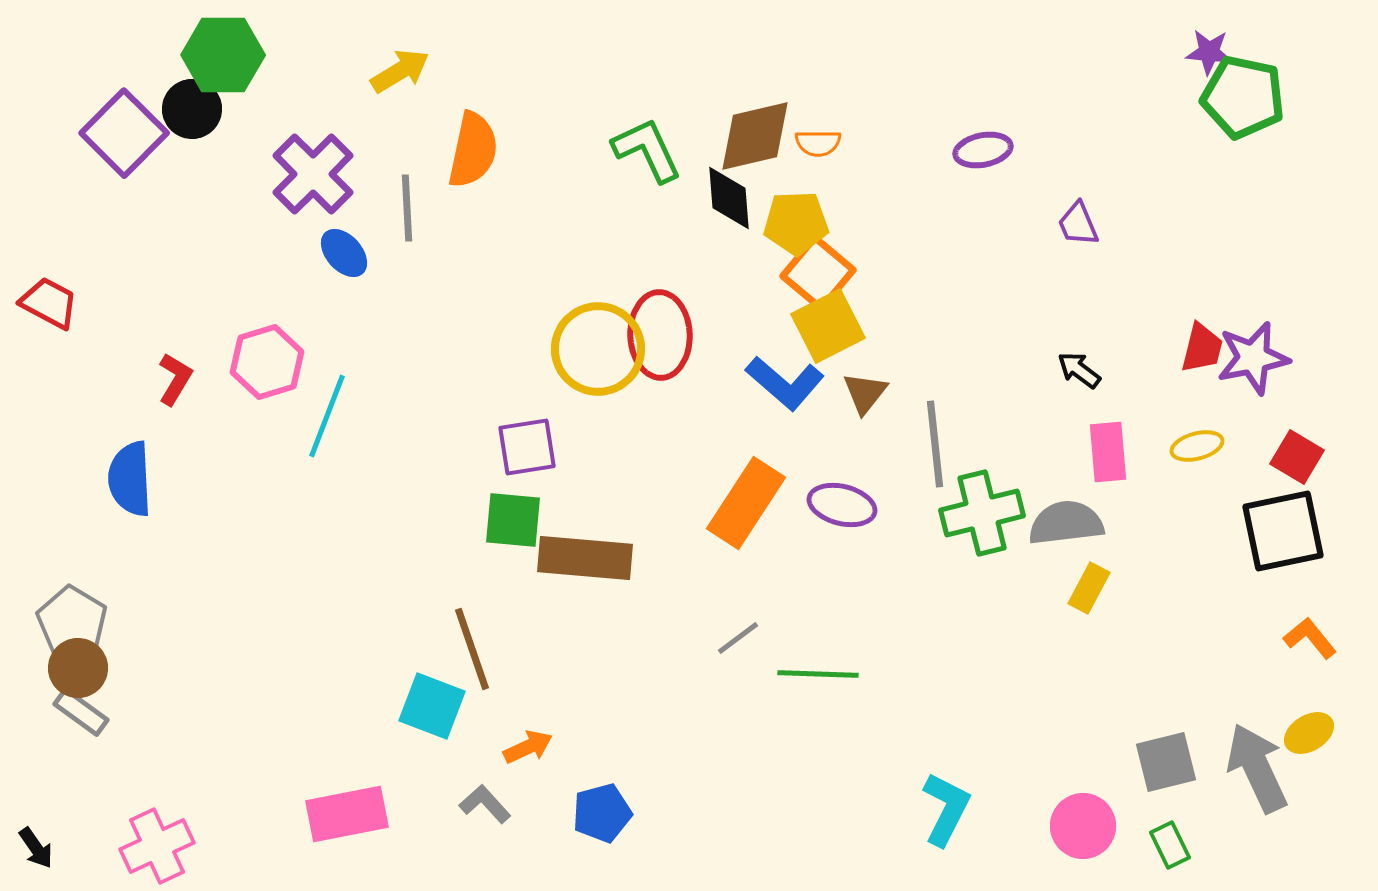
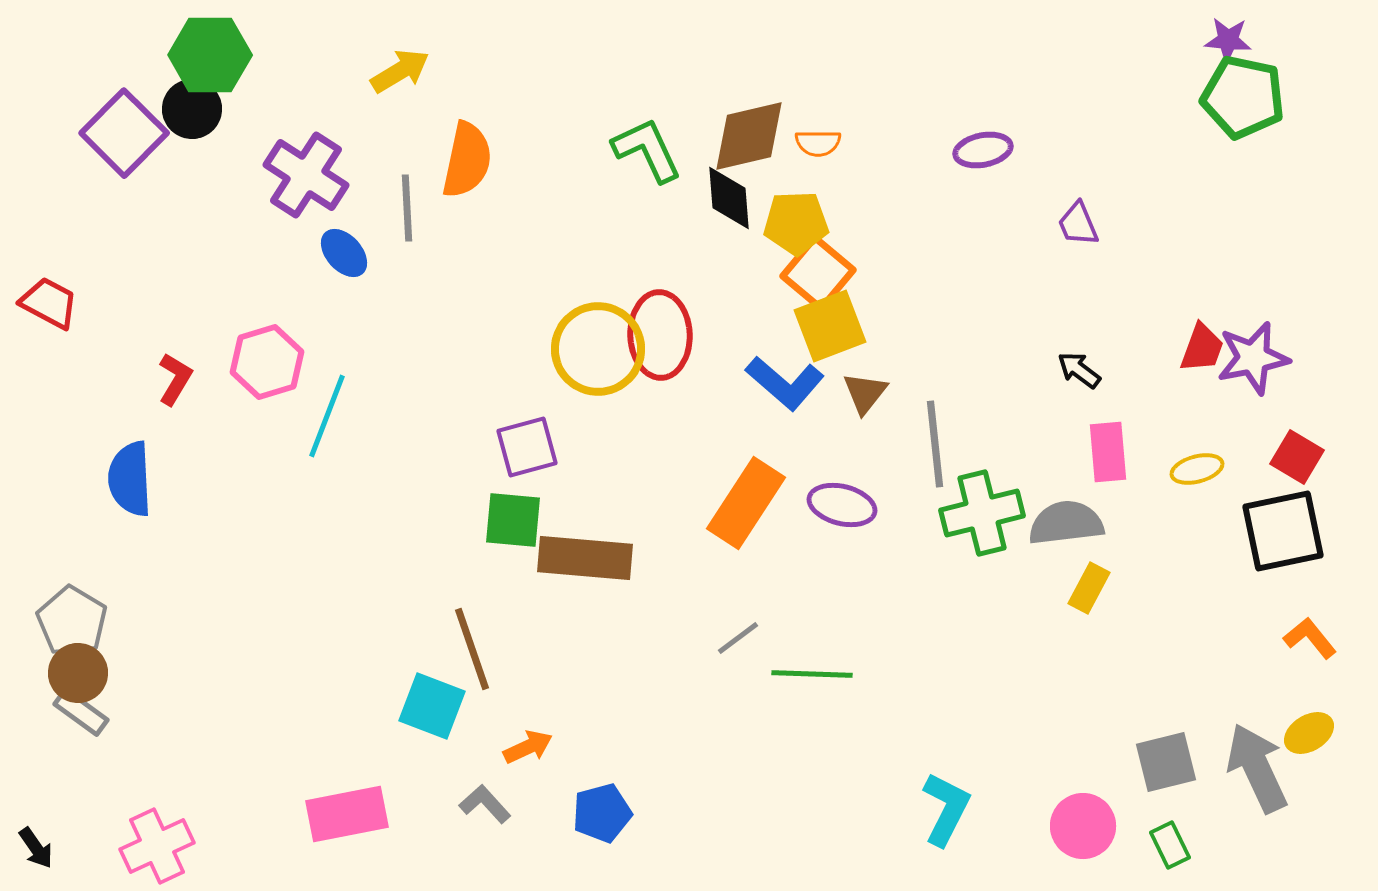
purple star at (1209, 52): moved 19 px right, 12 px up
green hexagon at (223, 55): moved 13 px left
brown diamond at (755, 136): moved 6 px left
orange semicircle at (473, 150): moved 6 px left, 10 px down
purple cross at (313, 174): moved 7 px left, 1 px down; rotated 12 degrees counterclockwise
yellow square at (828, 326): moved 2 px right; rotated 6 degrees clockwise
red trapezoid at (1202, 348): rotated 6 degrees clockwise
yellow ellipse at (1197, 446): moved 23 px down
purple square at (527, 447): rotated 6 degrees counterclockwise
brown circle at (78, 668): moved 5 px down
green line at (818, 674): moved 6 px left
